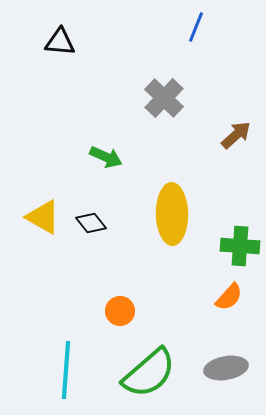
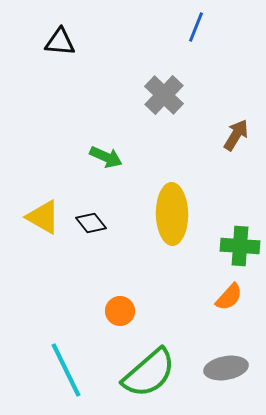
gray cross: moved 3 px up
brown arrow: rotated 16 degrees counterclockwise
cyan line: rotated 30 degrees counterclockwise
